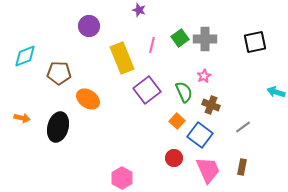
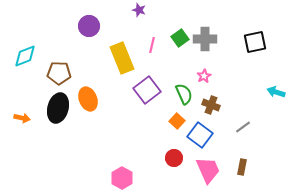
green semicircle: moved 2 px down
orange ellipse: rotated 35 degrees clockwise
black ellipse: moved 19 px up
